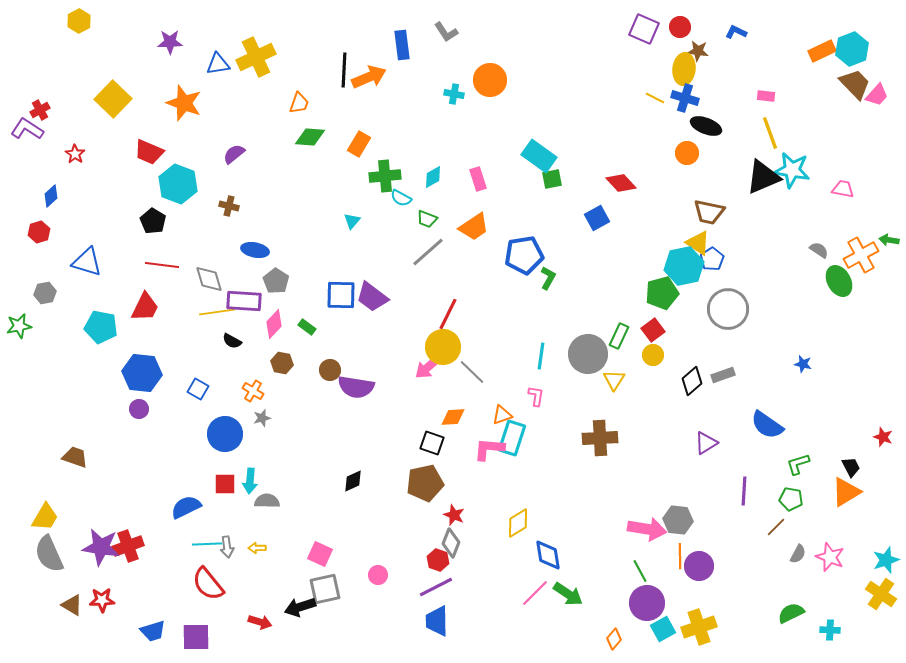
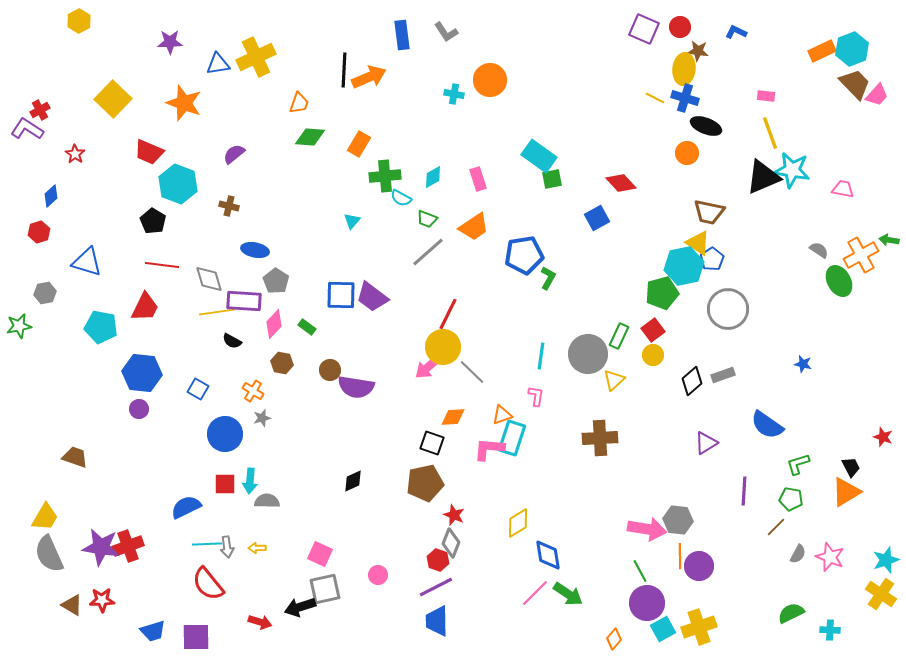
blue rectangle at (402, 45): moved 10 px up
yellow triangle at (614, 380): rotated 15 degrees clockwise
